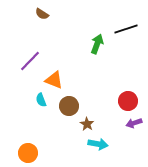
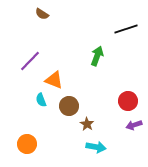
green arrow: moved 12 px down
purple arrow: moved 2 px down
cyan arrow: moved 2 px left, 3 px down
orange circle: moved 1 px left, 9 px up
